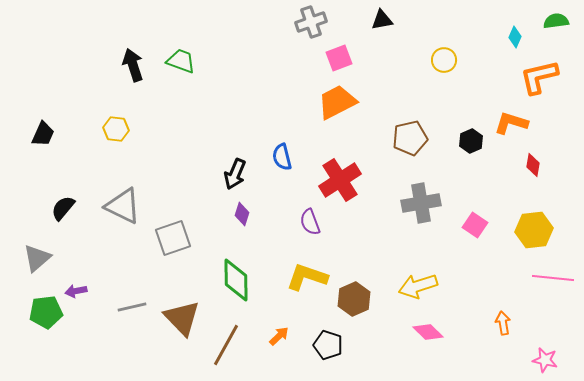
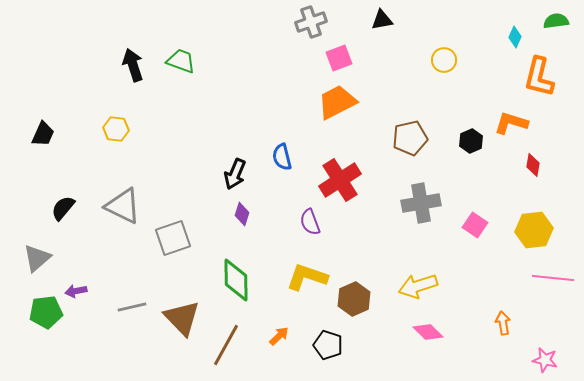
orange L-shape at (539, 77): rotated 63 degrees counterclockwise
